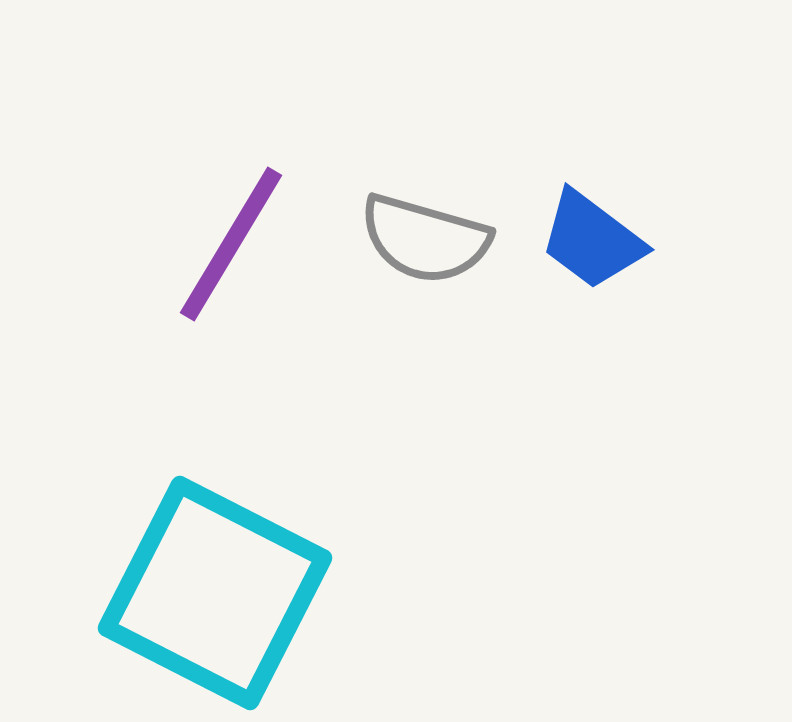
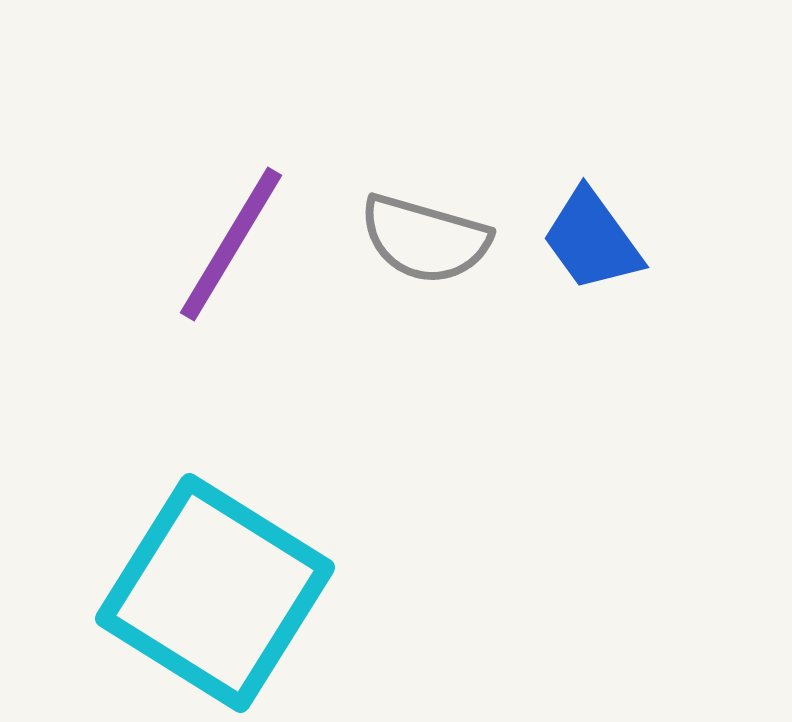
blue trapezoid: rotated 17 degrees clockwise
cyan square: rotated 5 degrees clockwise
